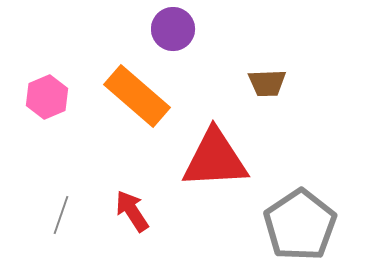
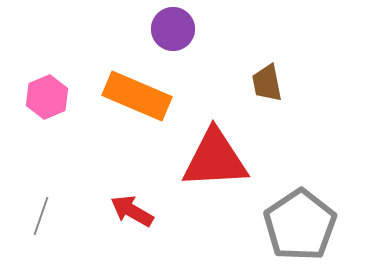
brown trapezoid: rotated 81 degrees clockwise
orange rectangle: rotated 18 degrees counterclockwise
red arrow: rotated 27 degrees counterclockwise
gray line: moved 20 px left, 1 px down
